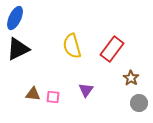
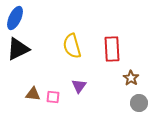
red rectangle: rotated 40 degrees counterclockwise
purple triangle: moved 7 px left, 4 px up
